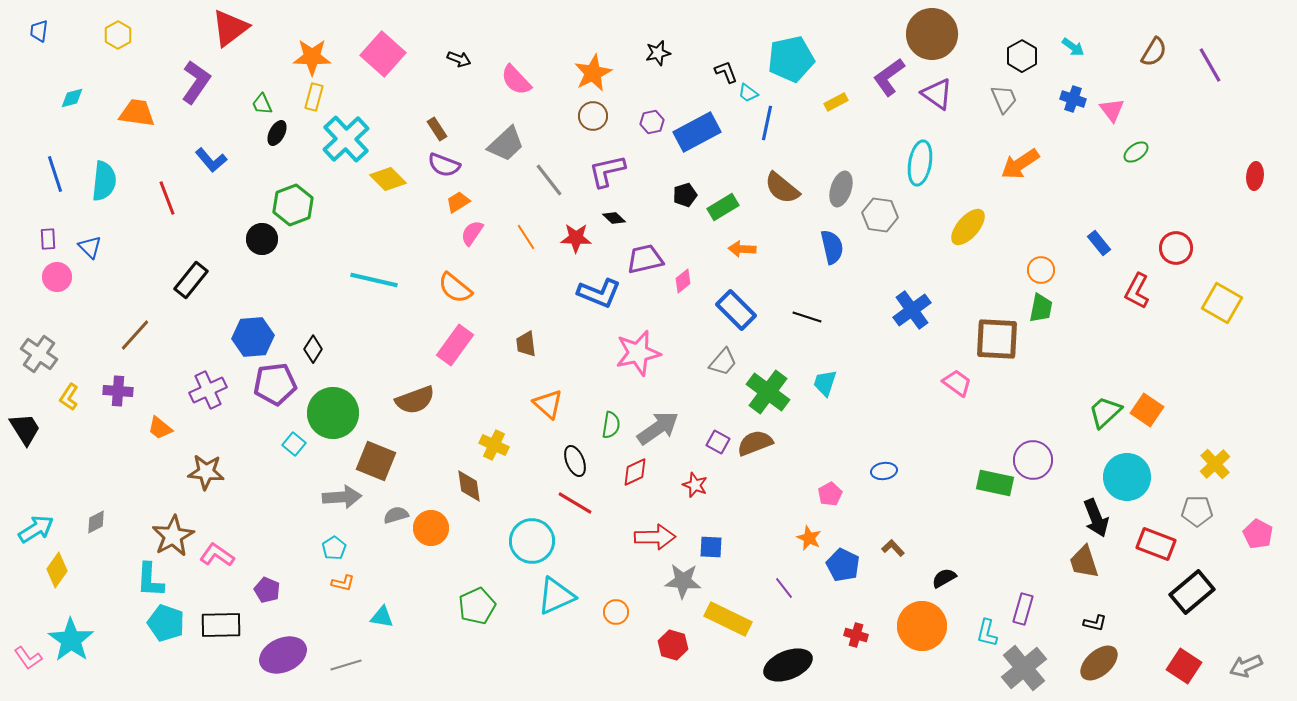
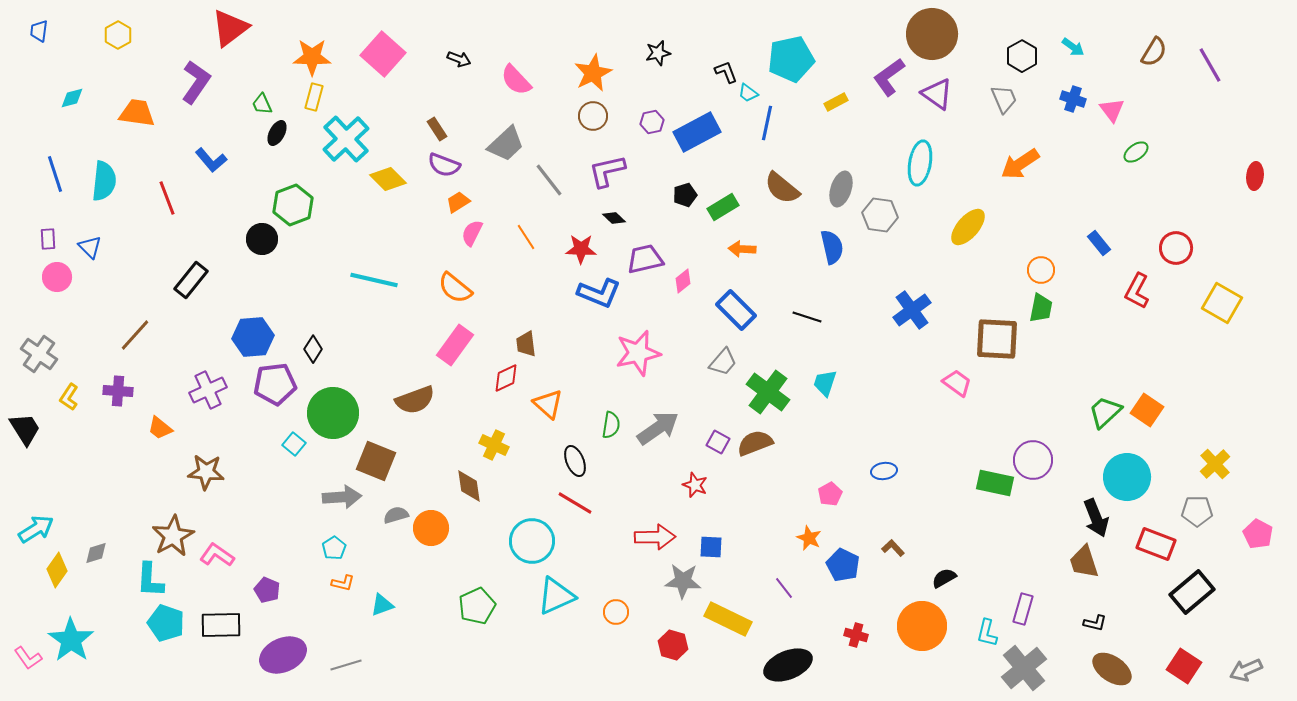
pink semicircle at (472, 233): rotated 8 degrees counterclockwise
red star at (576, 238): moved 5 px right, 11 px down
red diamond at (635, 472): moved 129 px left, 94 px up
gray diamond at (96, 522): moved 31 px down; rotated 10 degrees clockwise
cyan triangle at (382, 617): moved 12 px up; rotated 30 degrees counterclockwise
brown ellipse at (1099, 663): moved 13 px right, 6 px down; rotated 75 degrees clockwise
gray arrow at (1246, 666): moved 4 px down
